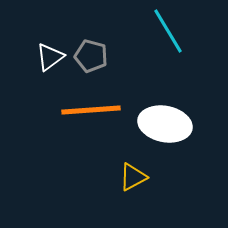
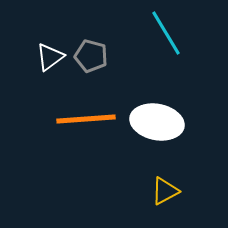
cyan line: moved 2 px left, 2 px down
orange line: moved 5 px left, 9 px down
white ellipse: moved 8 px left, 2 px up
yellow triangle: moved 32 px right, 14 px down
